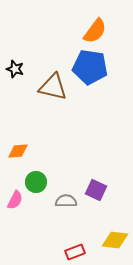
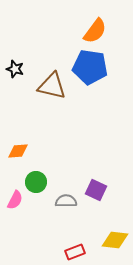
brown triangle: moved 1 px left, 1 px up
